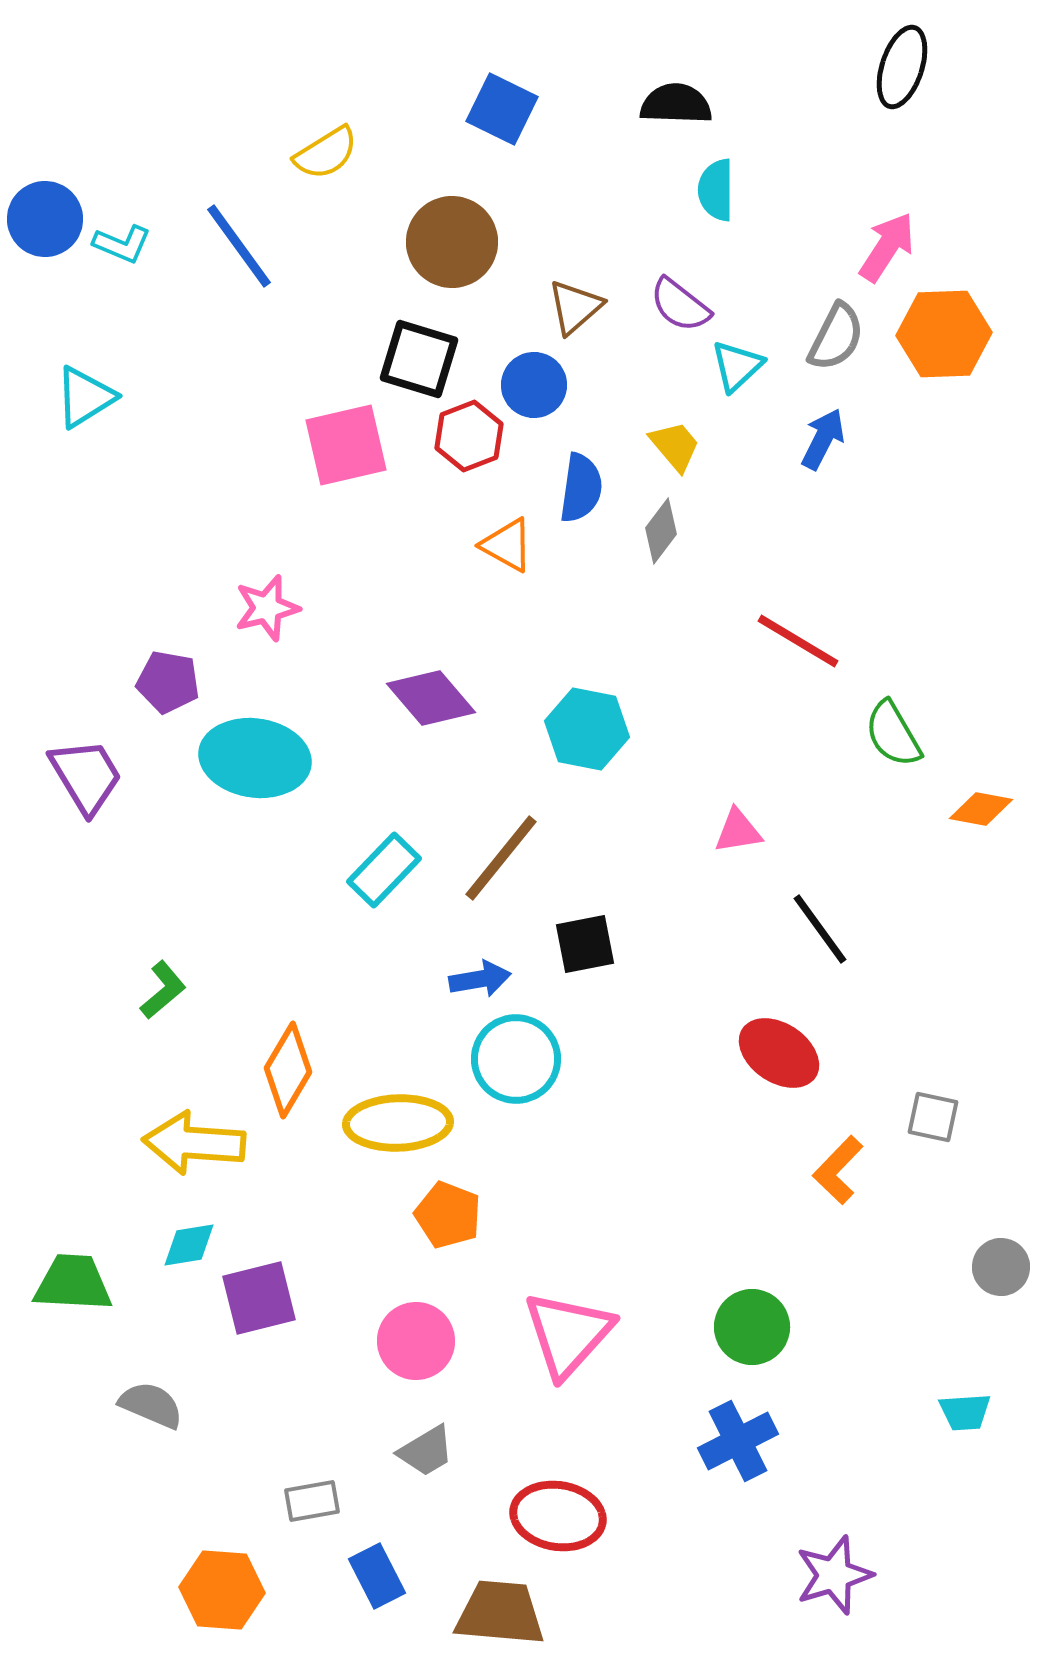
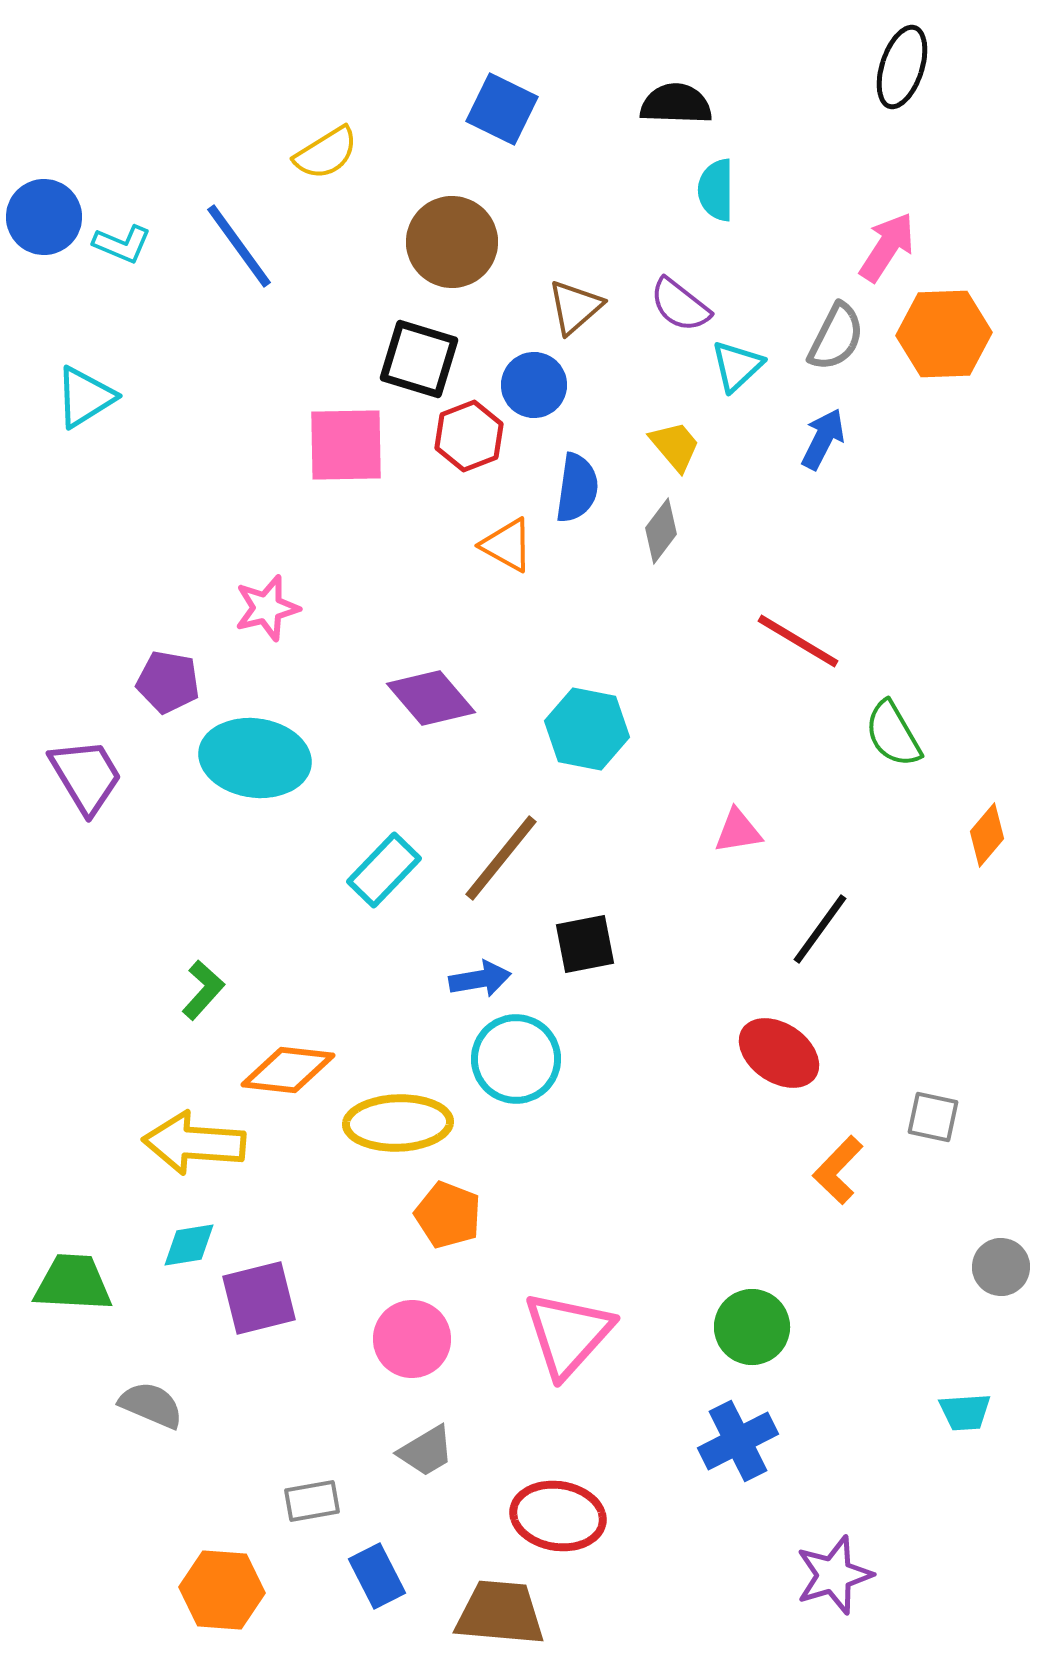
blue circle at (45, 219): moved 1 px left, 2 px up
pink square at (346, 445): rotated 12 degrees clockwise
blue semicircle at (581, 488): moved 4 px left
orange diamond at (981, 809): moved 6 px right, 26 px down; rotated 60 degrees counterclockwise
black line at (820, 929): rotated 72 degrees clockwise
green L-shape at (163, 990): moved 40 px right; rotated 8 degrees counterclockwise
orange diamond at (288, 1070): rotated 66 degrees clockwise
pink circle at (416, 1341): moved 4 px left, 2 px up
